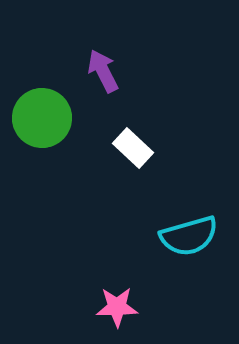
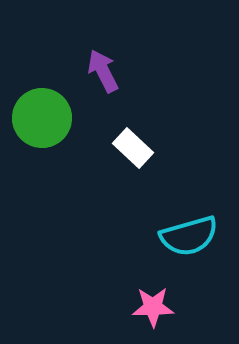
pink star: moved 36 px right
